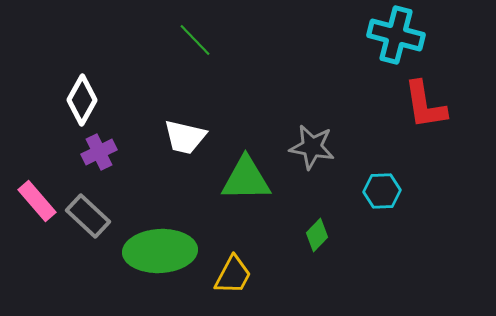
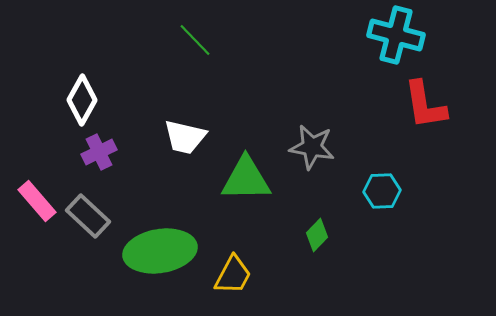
green ellipse: rotated 6 degrees counterclockwise
